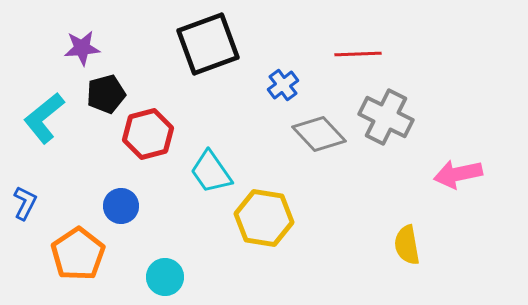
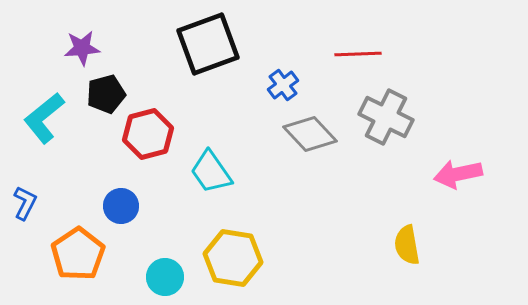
gray diamond: moved 9 px left
yellow hexagon: moved 31 px left, 40 px down
